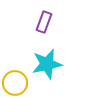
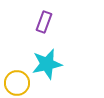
yellow circle: moved 2 px right
